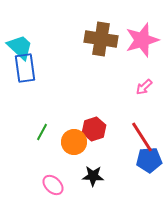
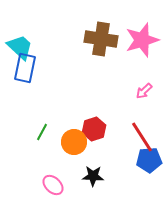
blue rectangle: rotated 20 degrees clockwise
pink arrow: moved 4 px down
